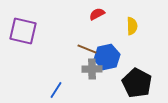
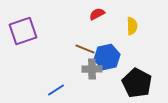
purple square: rotated 32 degrees counterclockwise
brown line: moved 2 px left
blue line: rotated 24 degrees clockwise
